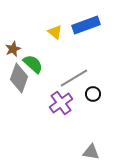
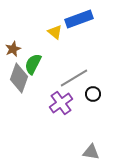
blue rectangle: moved 7 px left, 6 px up
green semicircle: rotated 105 degrees counterclockwise
